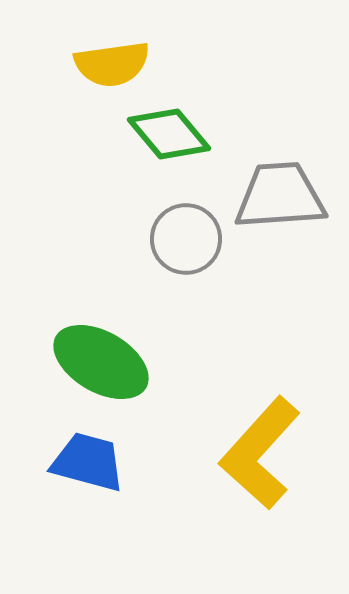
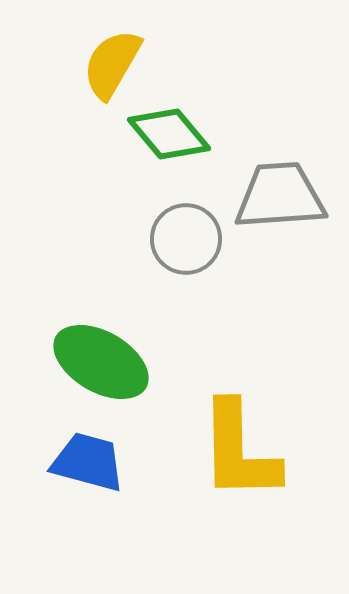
yellow semicircle: rotated 128 degrees clockwise
yellow L-shape: moved 21 px left, 2 px up; rotated 43 degrees counterclockwise
